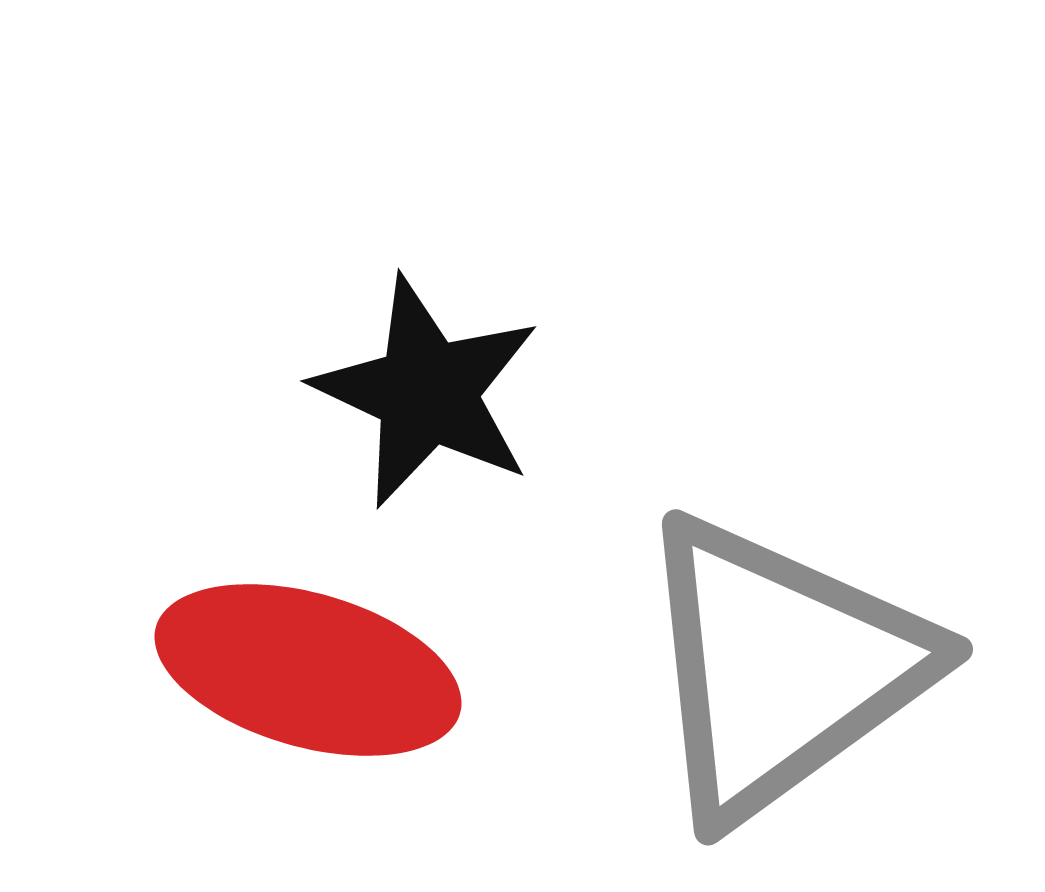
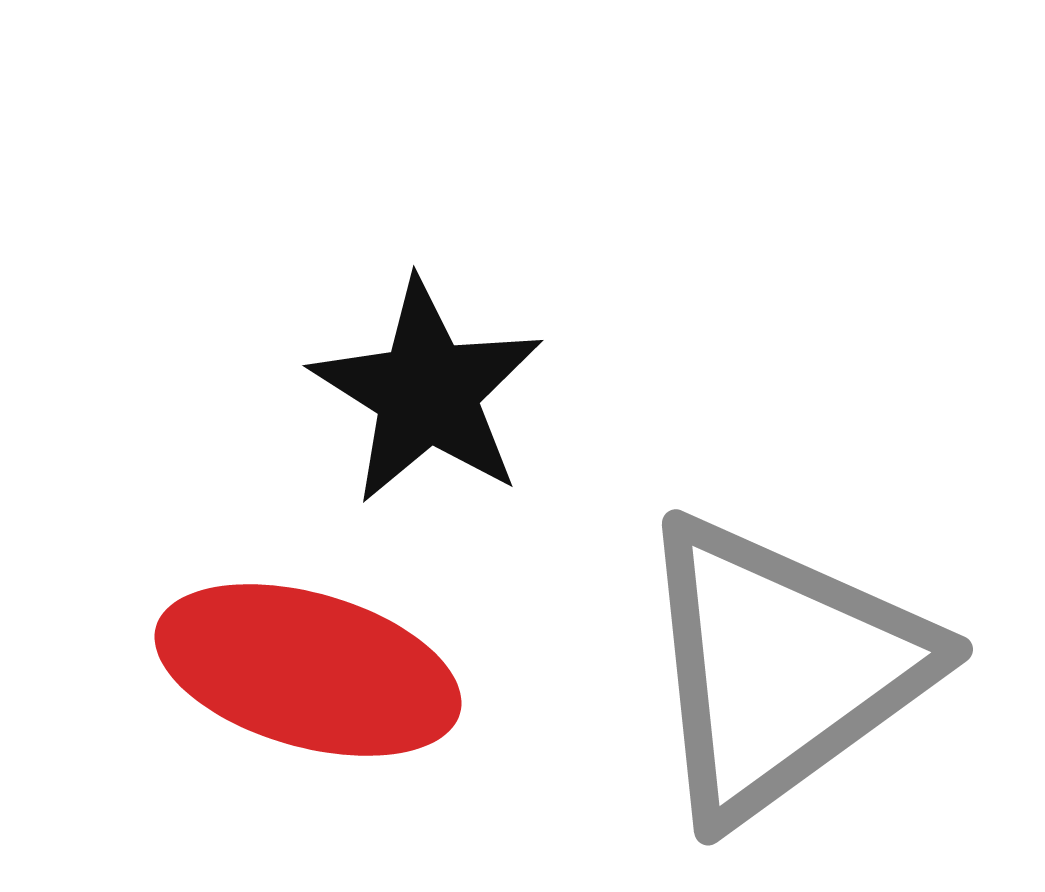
black star: rotated 7 degrees clockwise
